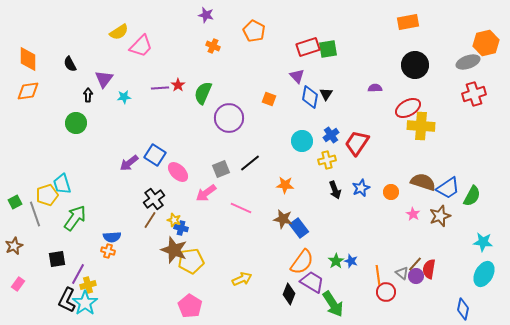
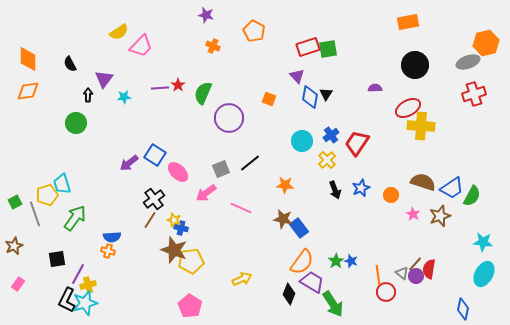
yellow cross at (327, 160): rotated 30 degrees counterclockwise
blue trapezoid at (448, 188): moved 4 px right
orange circle at (391, 192): moved 3 px down
cyan star at (85, 303): rotated 20 degrees clockwise
